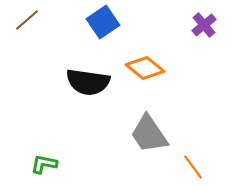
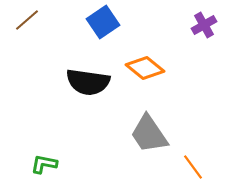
purple cross: rotated 10 degrees clockwise
